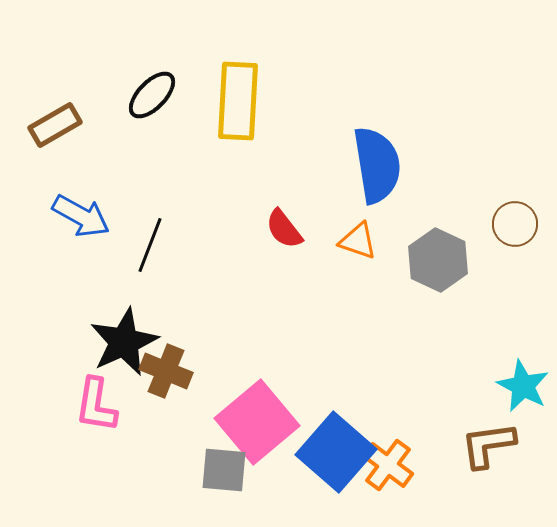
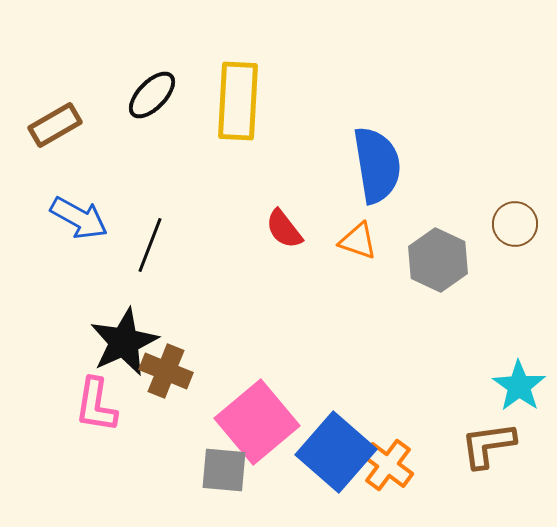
blue arrow: moved 2 px left, 2 px down
cyan star: moved 4 px left; rotated 8 degrees clockwise
